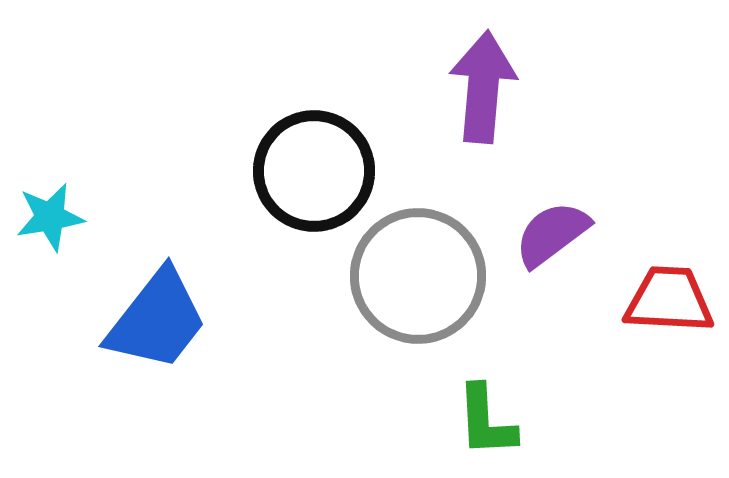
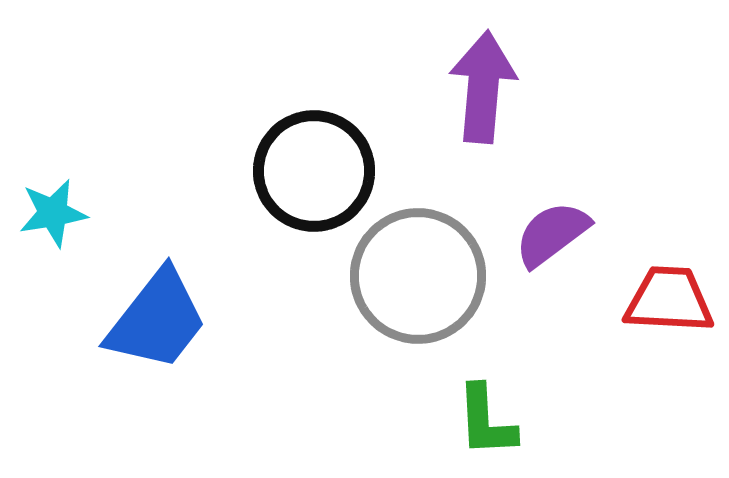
cyan star: moved 3 px right, 4 px up
